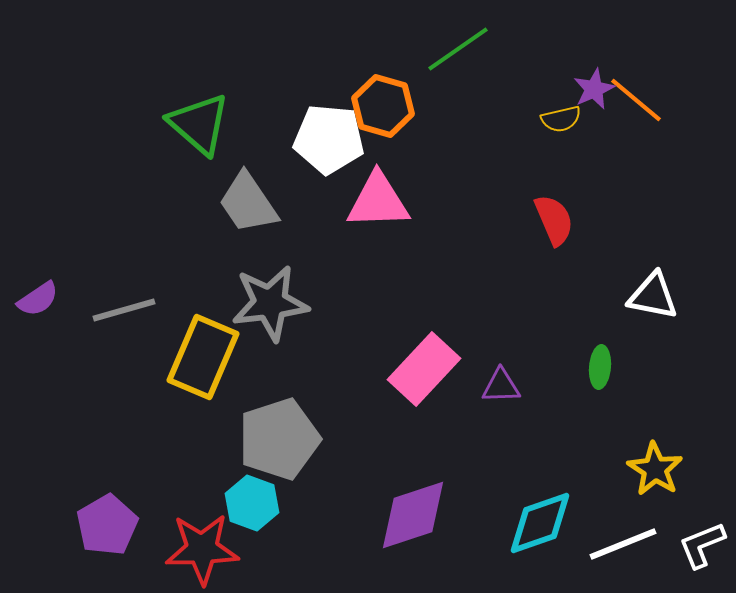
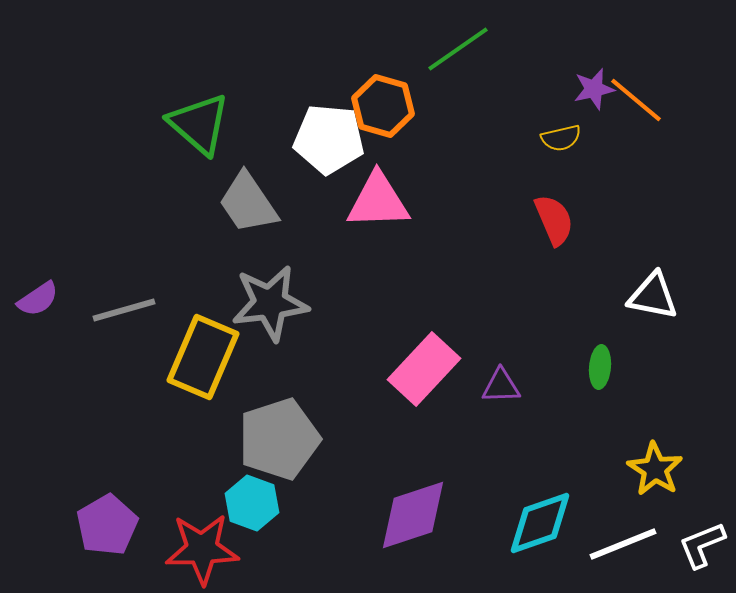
purple star: rotated 12 degrees clockwise
yellow semicircle: moved 19 px down
